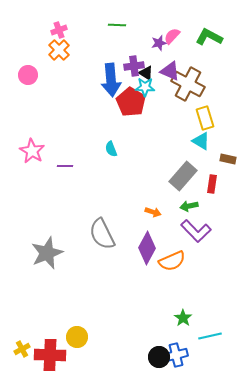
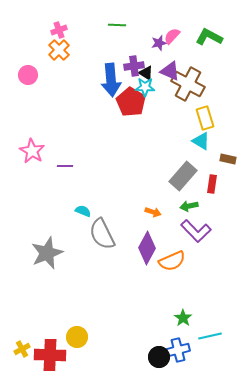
cyan semicircle: moved 28 px left, 62 px down; rotated 133 degrees clockwise
blue cross: moved 2 px right, 5 px up
